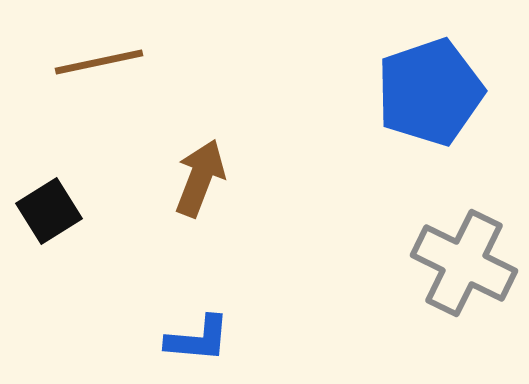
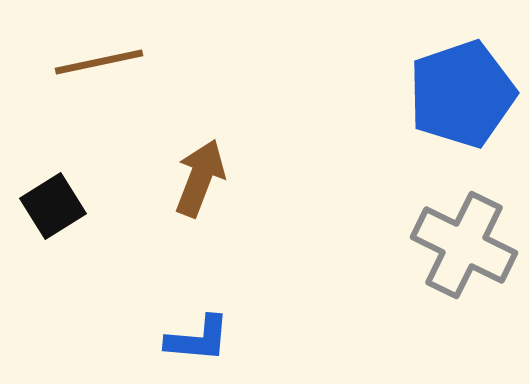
blue pentagon: moved 32 px right, 2 px down
black square: moved 4 px right, 5 px up
gray cross: moved 18 px up
